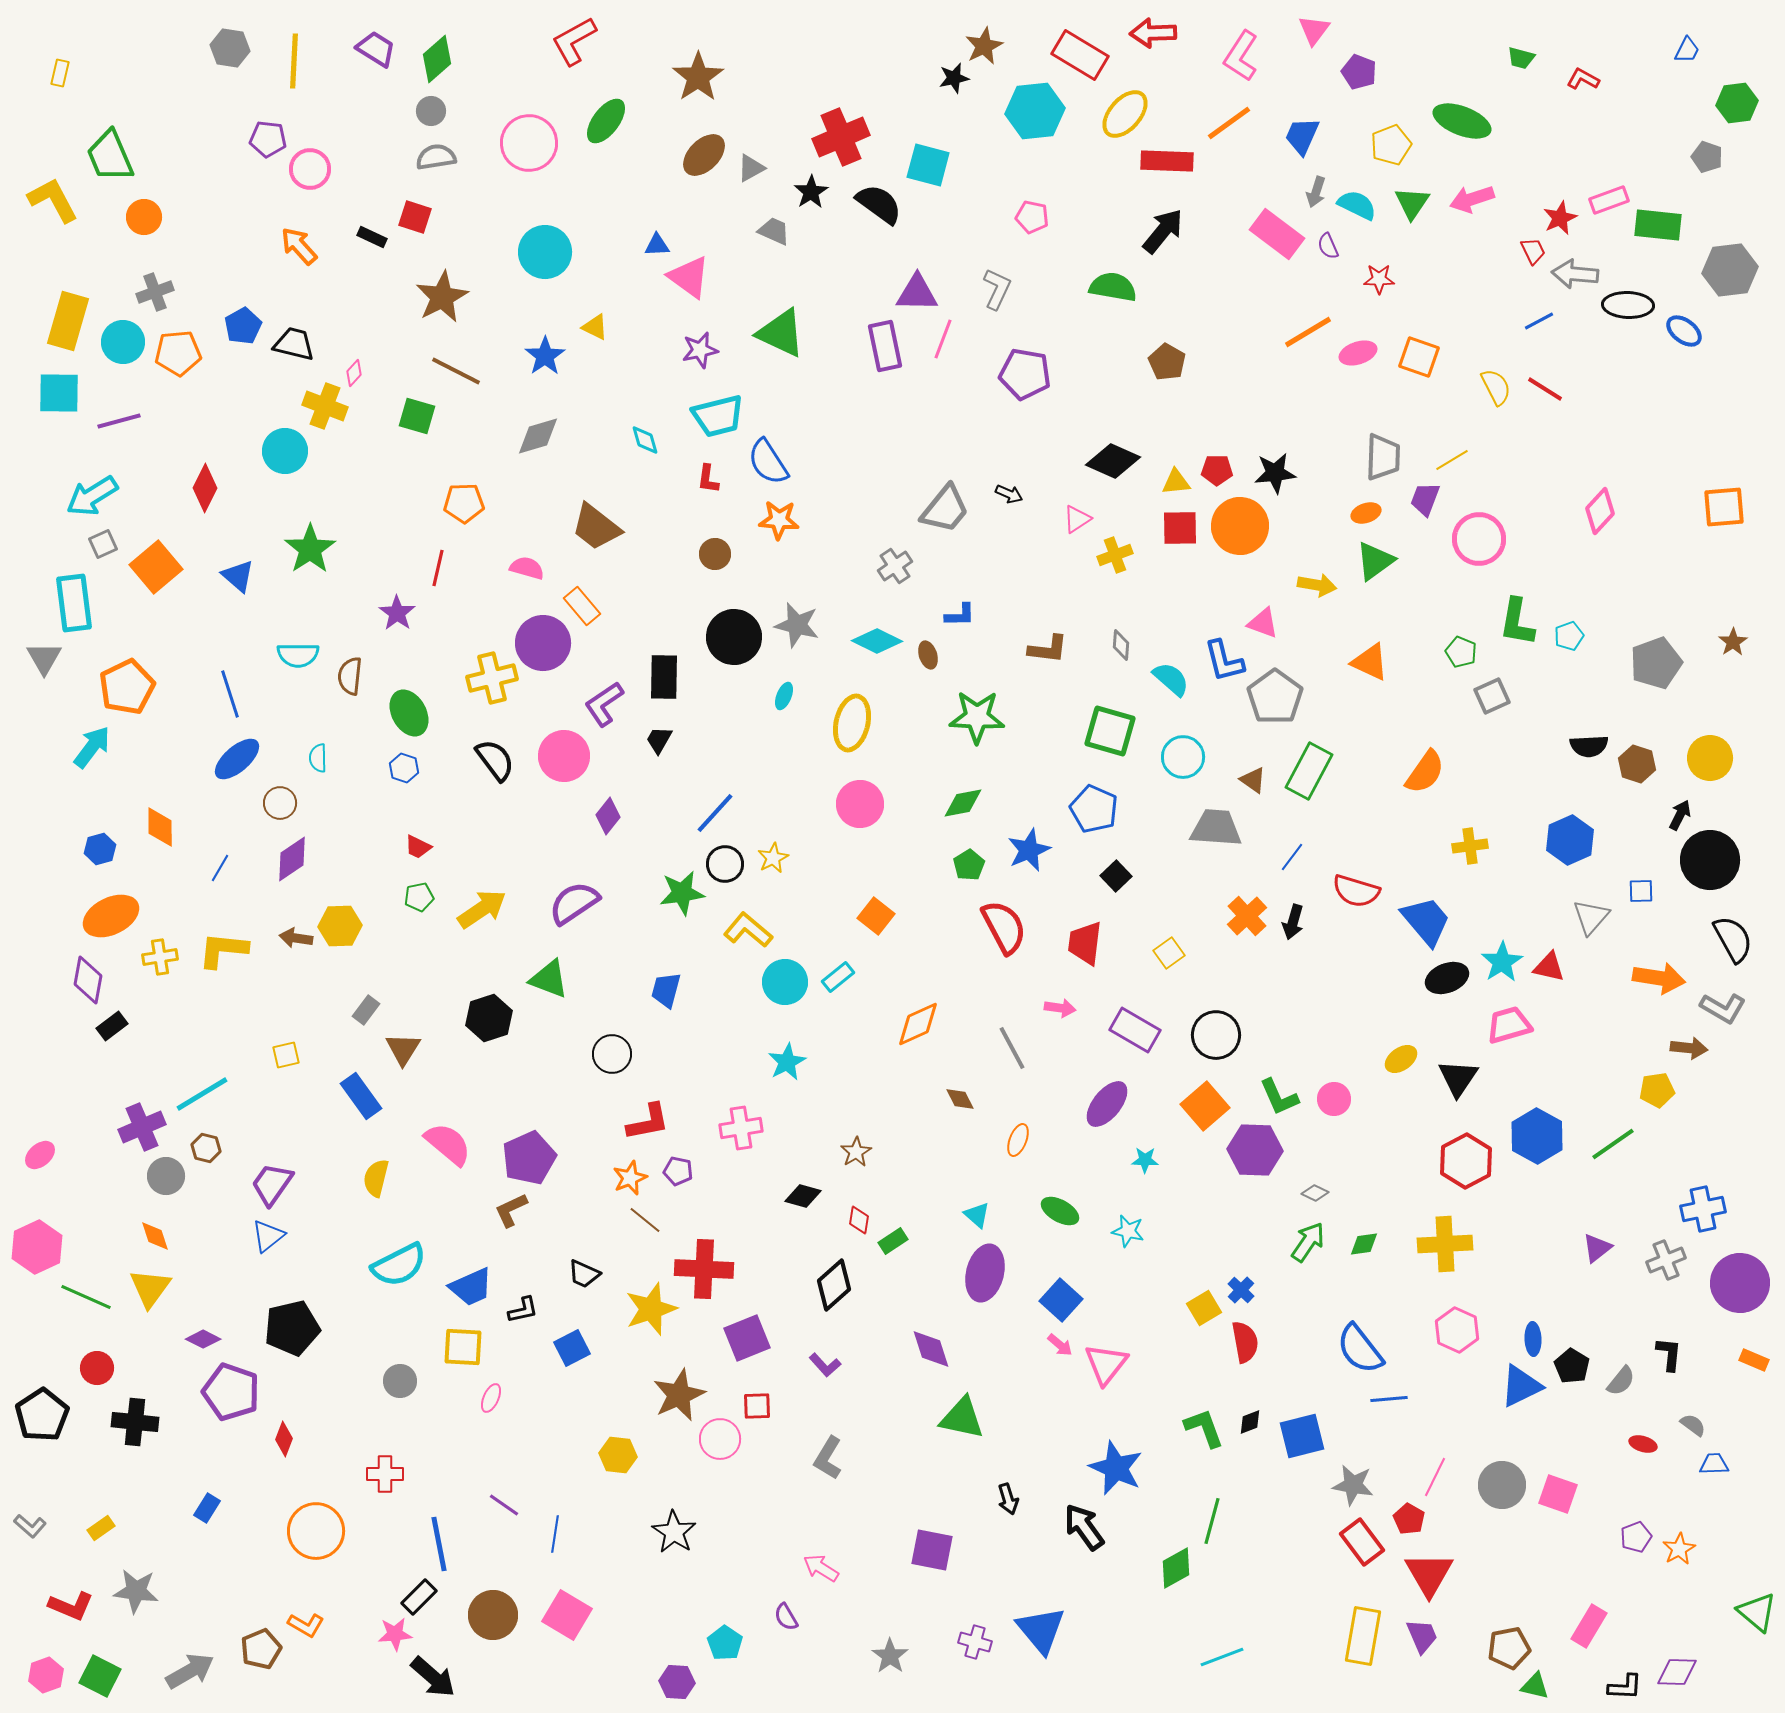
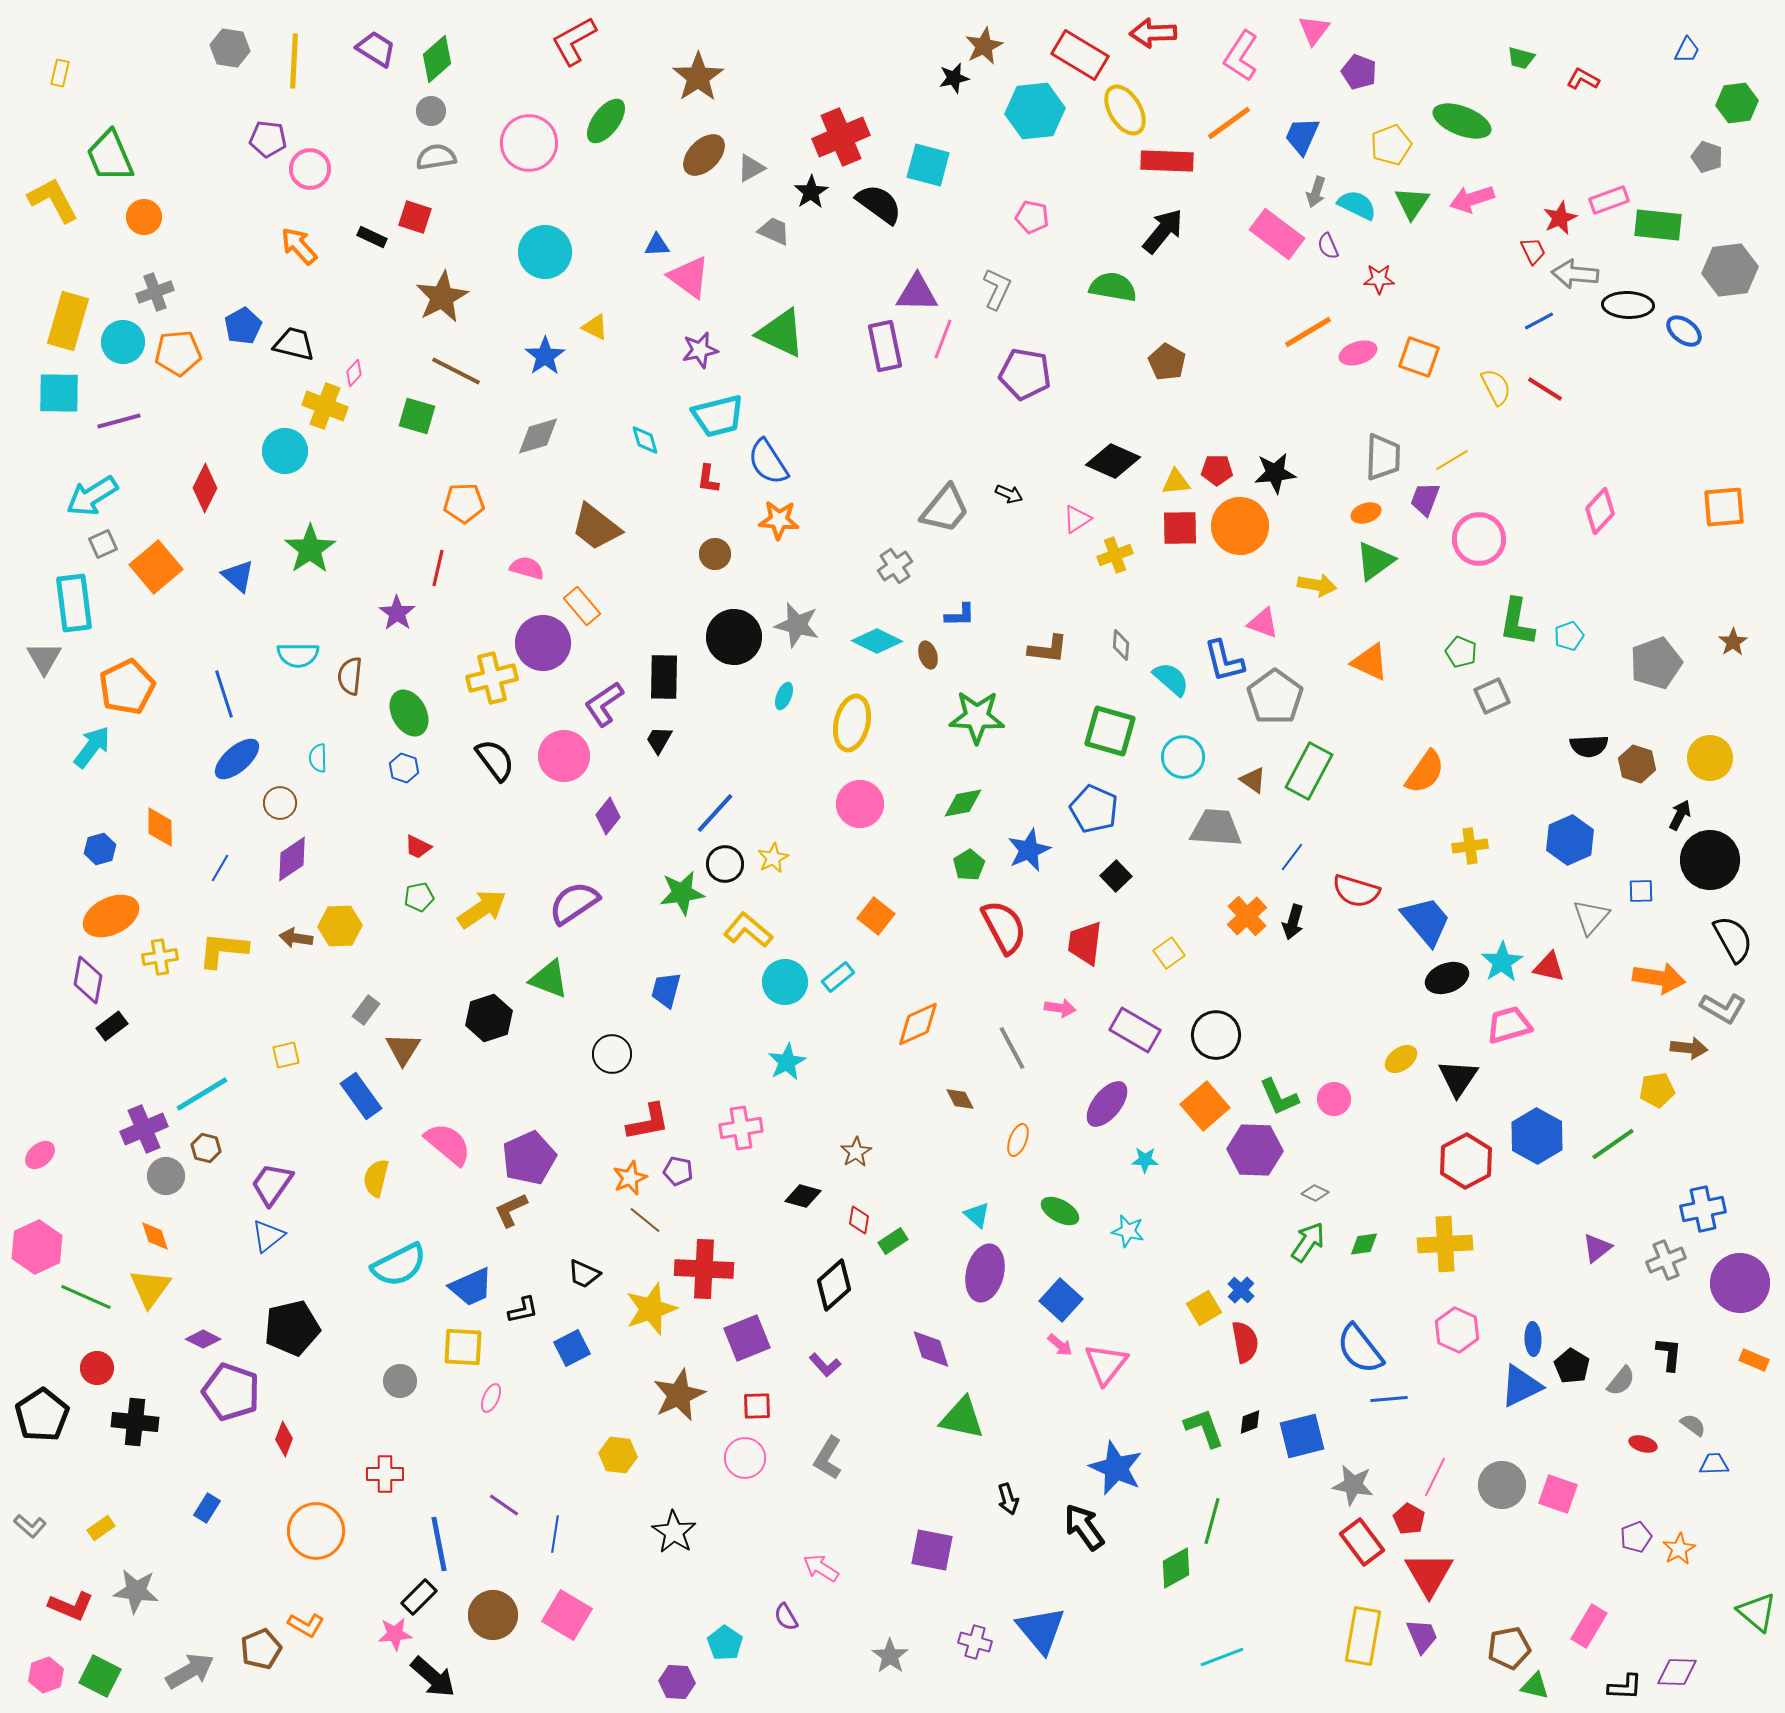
yellow ellipse at (1125, 114): moved 4 px up; rotated 72 degrees counterclockwise
blue line at (230, 694): moved 6 px left
purple cross at (142, 1127): moved 2 px right, 2 px down
pink circle at (720, 1439): moved 25 px right, 19 px down
